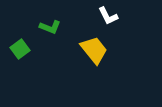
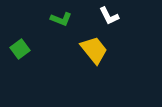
white L-shape: moved 1 px right
green L-shape: moved 11 px right, 8 px up
